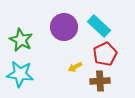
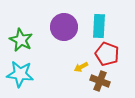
cyan rectangle: rotated 50 degrees clockwise
red pentagon: moved 2 px right; rotated 25 degrees counterclockwise
yellow arrow: moved 6 px right
brown cross: rotated 24 degrees clockwise
